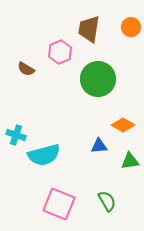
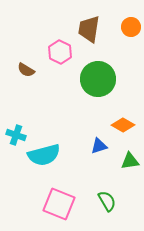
pink hexagon: rotated 10 degrees counterclockwise
brown semicircle: moved 1 px down
blue triangle: rotated 12 degrees counterclockwise
